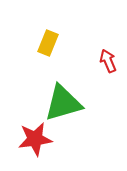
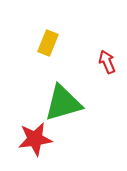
red arrow: moved 1 px left, 1 px down
